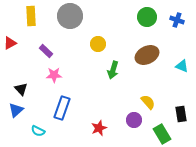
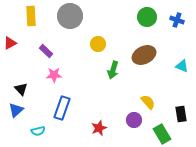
brown ellipse: moved 3 px left
cyan semicircle: rotated 40 degrees counterclockwise
